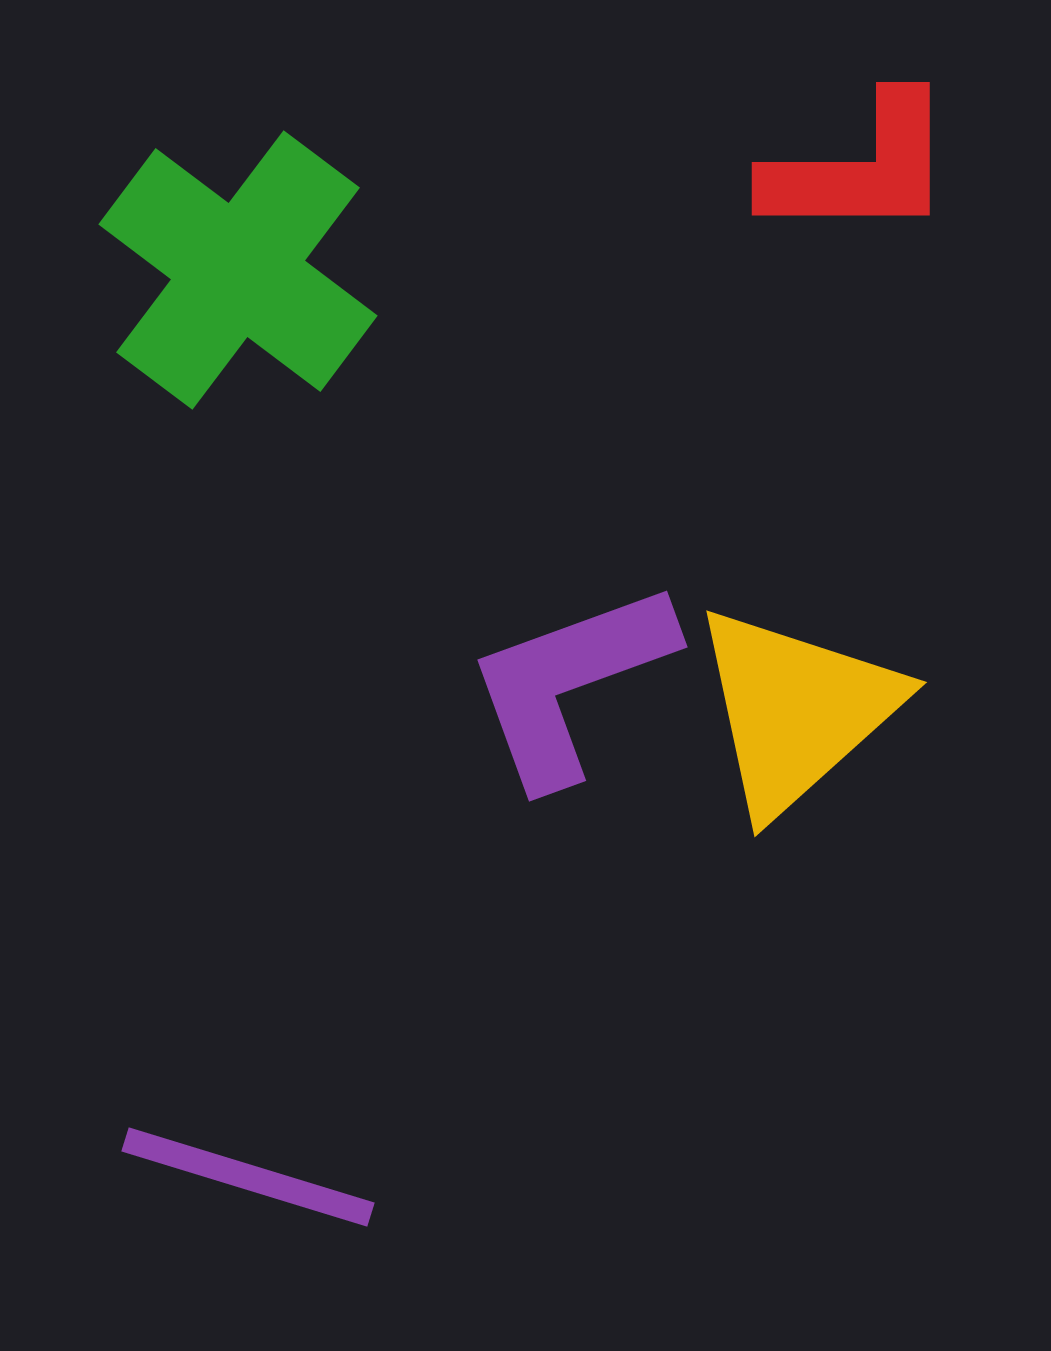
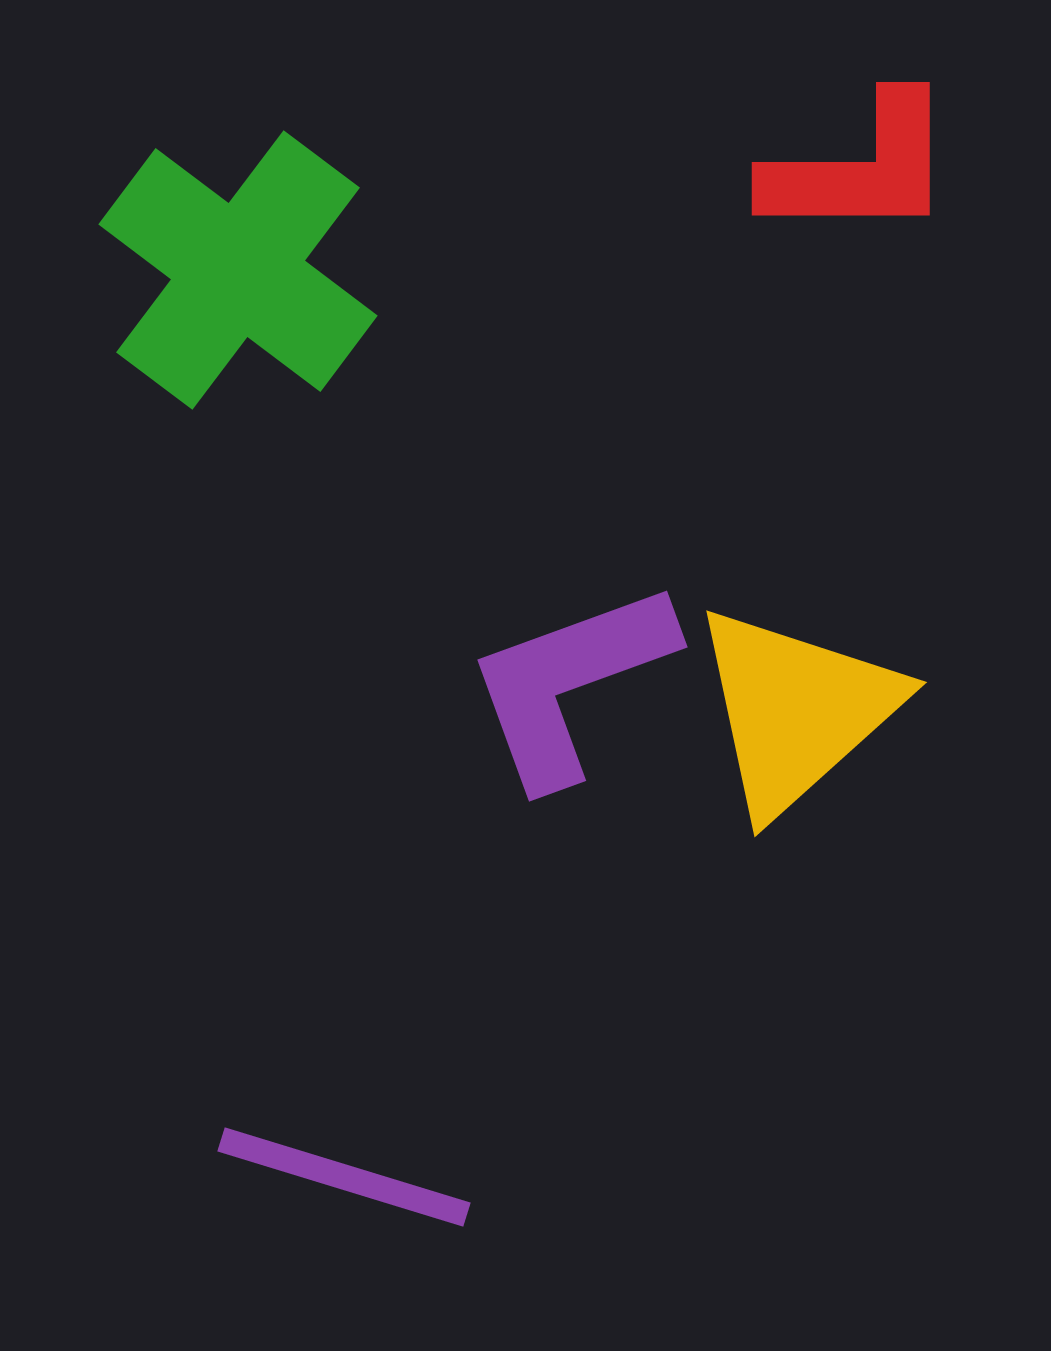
purple line: moved 96 px right
